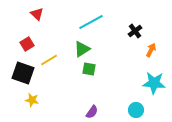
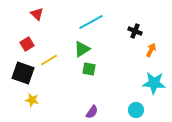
black cross: rotated 32 degrees counterclockwise
